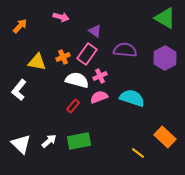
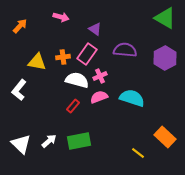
purple triangle: moved 2 px up
orange cross: rotated 16 degrees clockwise
